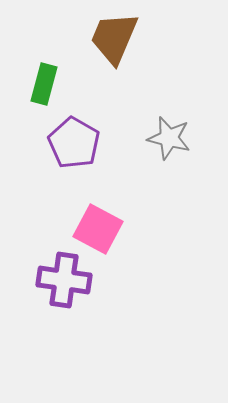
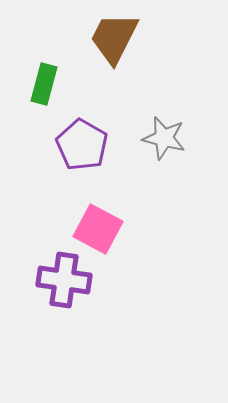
brown trapezoid: rotated 4 degrees clockwise
gray star: moved 5 px left
purple pentagon: moved 8 px right, 2 px down
